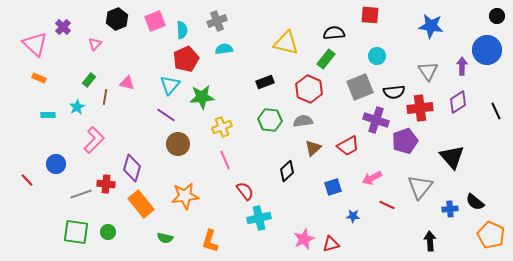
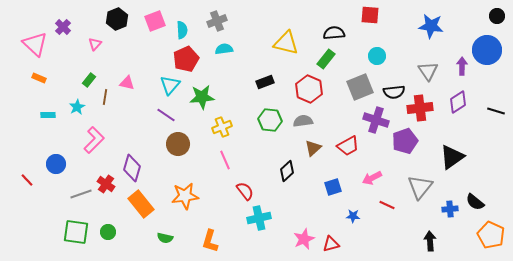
black line at (496, 111): rotated 48 degrees counterclockwise
black triangle at (452, 157): rotated 36 degrees clockwise
red cross at (106, 184): rotated 30 degrees clockwise
